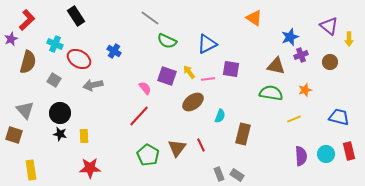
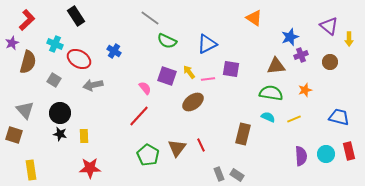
purple star at (11, 39): moved 1 px right, 4 px down
brown triangle at (276, 66): rotated 18 degrees counterclockwise
cyan semicircle at (220, 116): moved 48 px right, 1 px down; rotated 88 degrees counterclockwise
